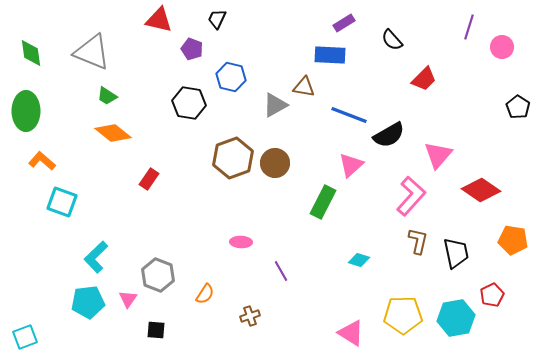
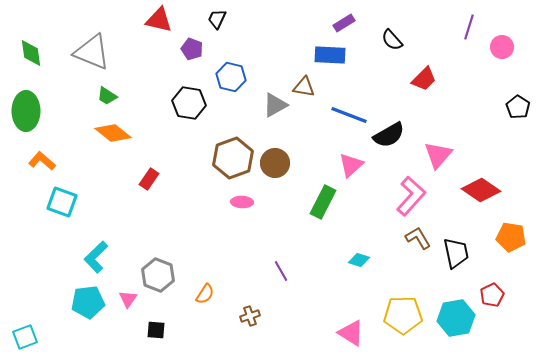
orange pentagon at (513, 240): moved 2 px left, 3 px up
brown L-shape at (418, 241): moved 3 px up; rotated 44 degrees counterclockwise
pink ellipse at (241, 242): moved 1 px right, 40 px up
